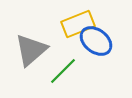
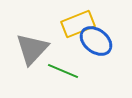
gray triangle: moved 1 px right, 1 px up; rotated 6 degrees counterclockwise
green line: rotated 68 degrees clockwise
